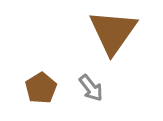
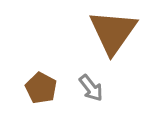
brown pentagon: rotated 12 degrees counterclockwise
